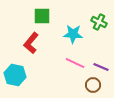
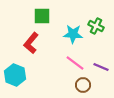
green cross: moved 3 px left, 4 px down
pink line: rotated 12 degrees clockwise
cyan hexagon: rotated 10 degrees clockwise
brown circle: moved 10 px left
